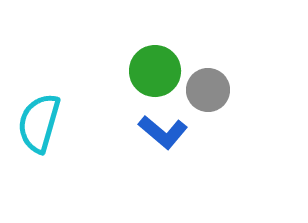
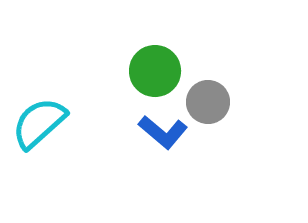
gray circle: moved 12 px down
cyan semicircle: rotated 32 degrees clockwise
